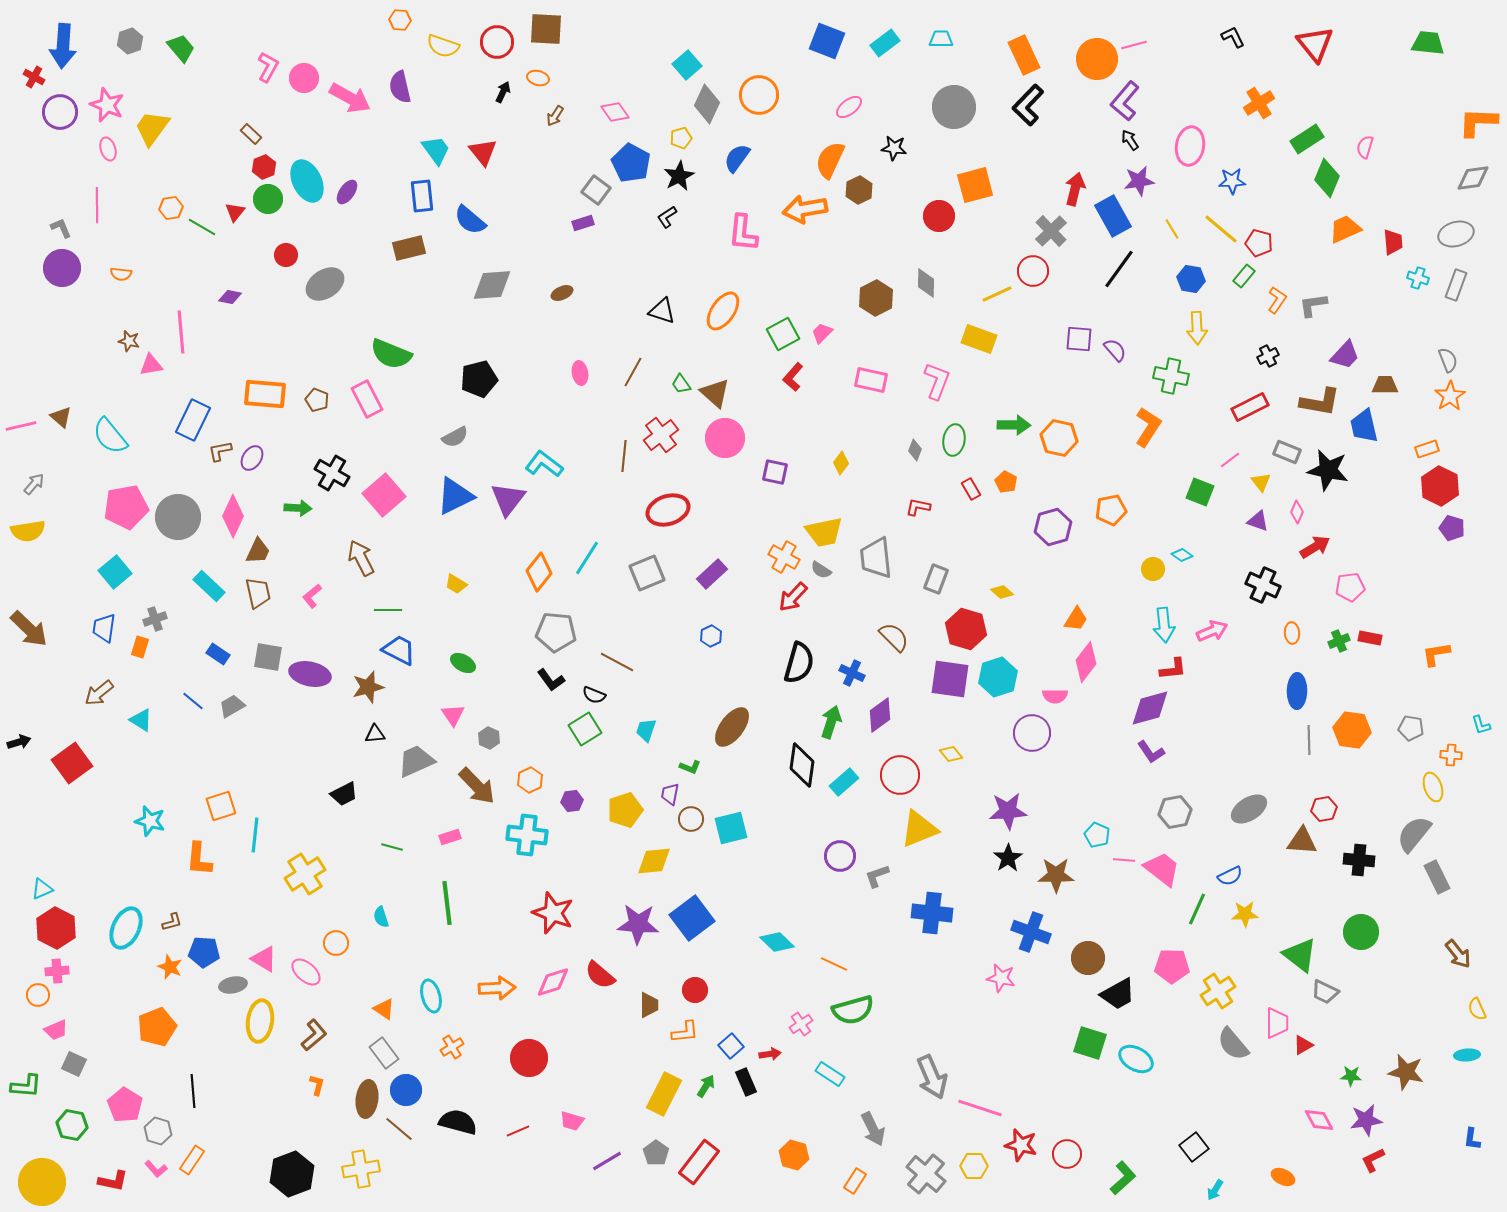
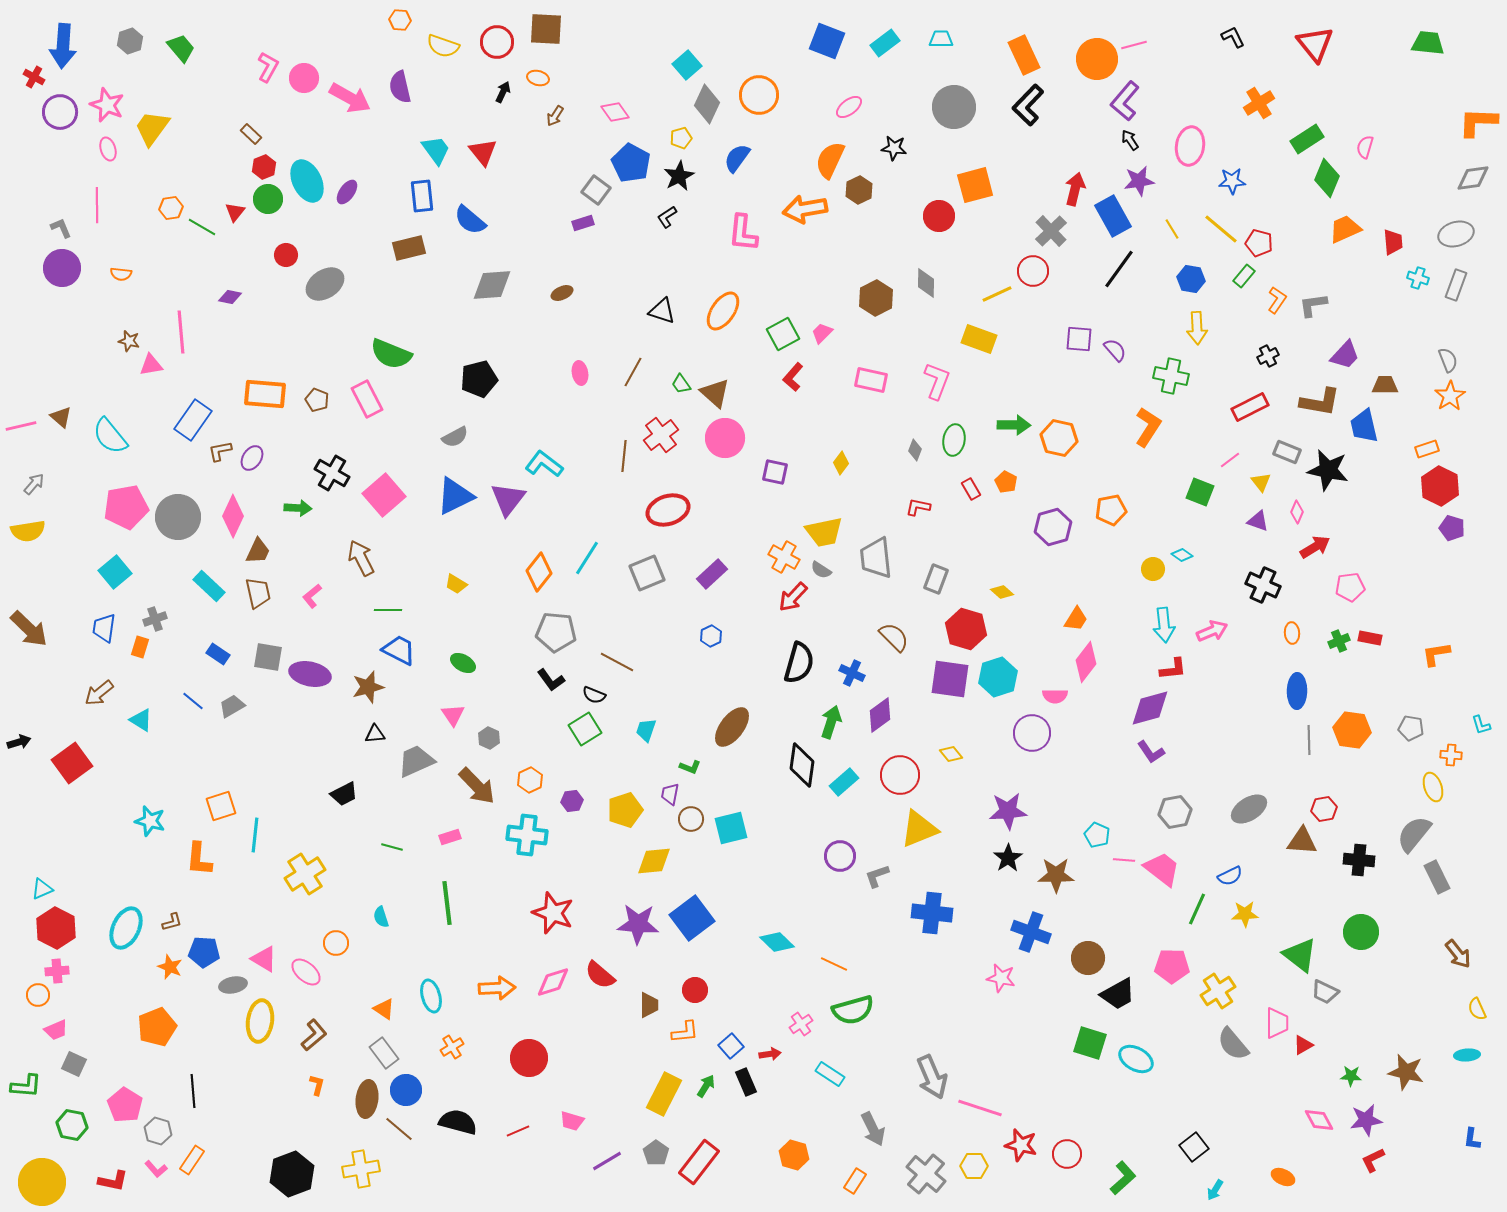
blue rectangle at (193, 420): rotated 9 degrees clockwise
